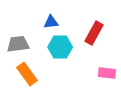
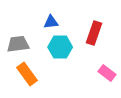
red rectangle: rotated 10 degrees counterclockwise
pink rectangle: rotated 30 degrees clockwise
